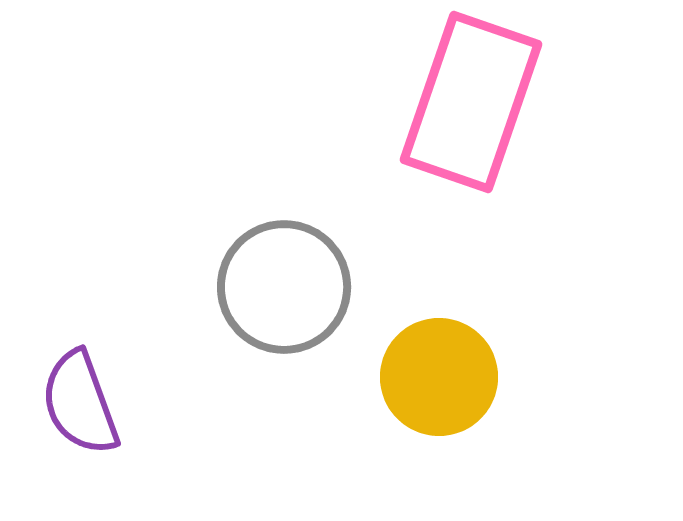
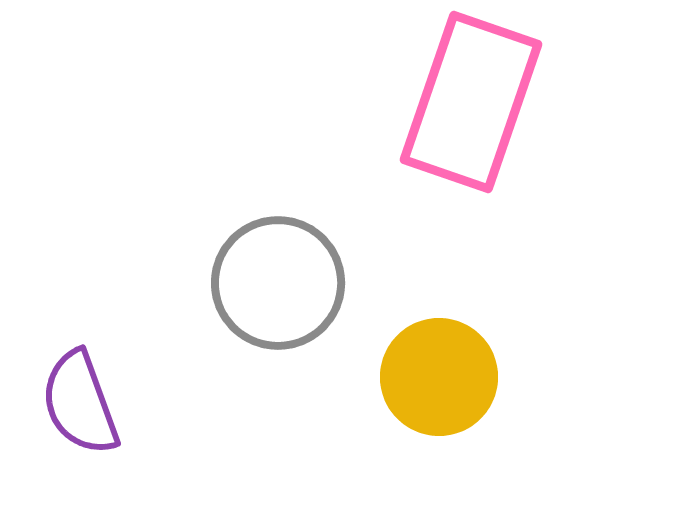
gray circle: moved 6 px left, 4 px up
